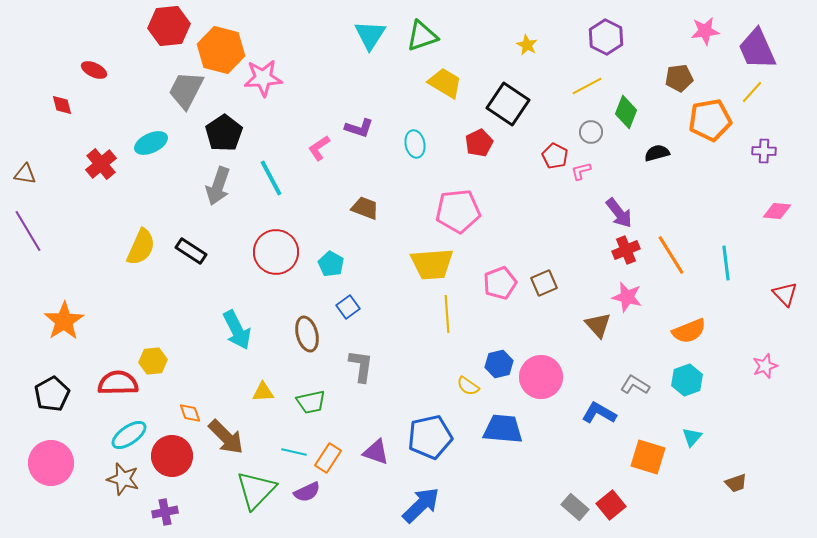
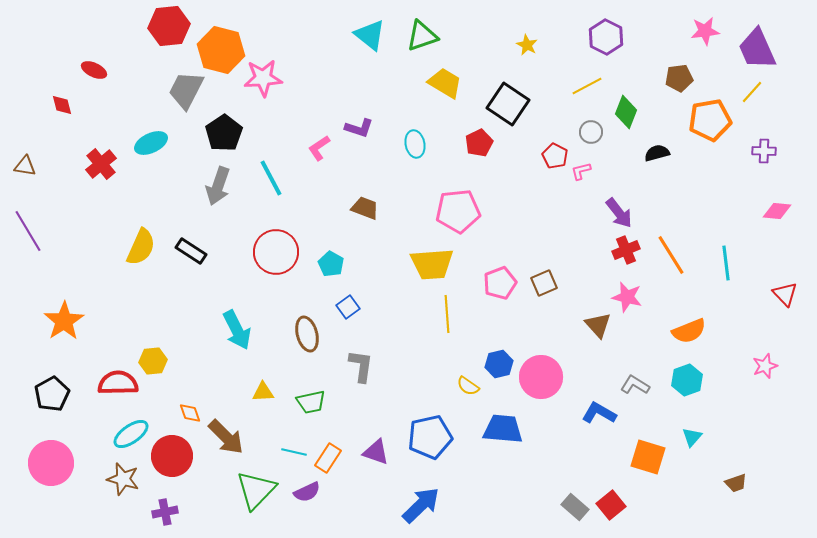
cyan triangle at (370, 35): rotated 24 degrees counterclockwise
brown triangle at (25, 174): moved 8 px up
cyan ellipse at (129, 435): moved 2 px right, 1 px up
